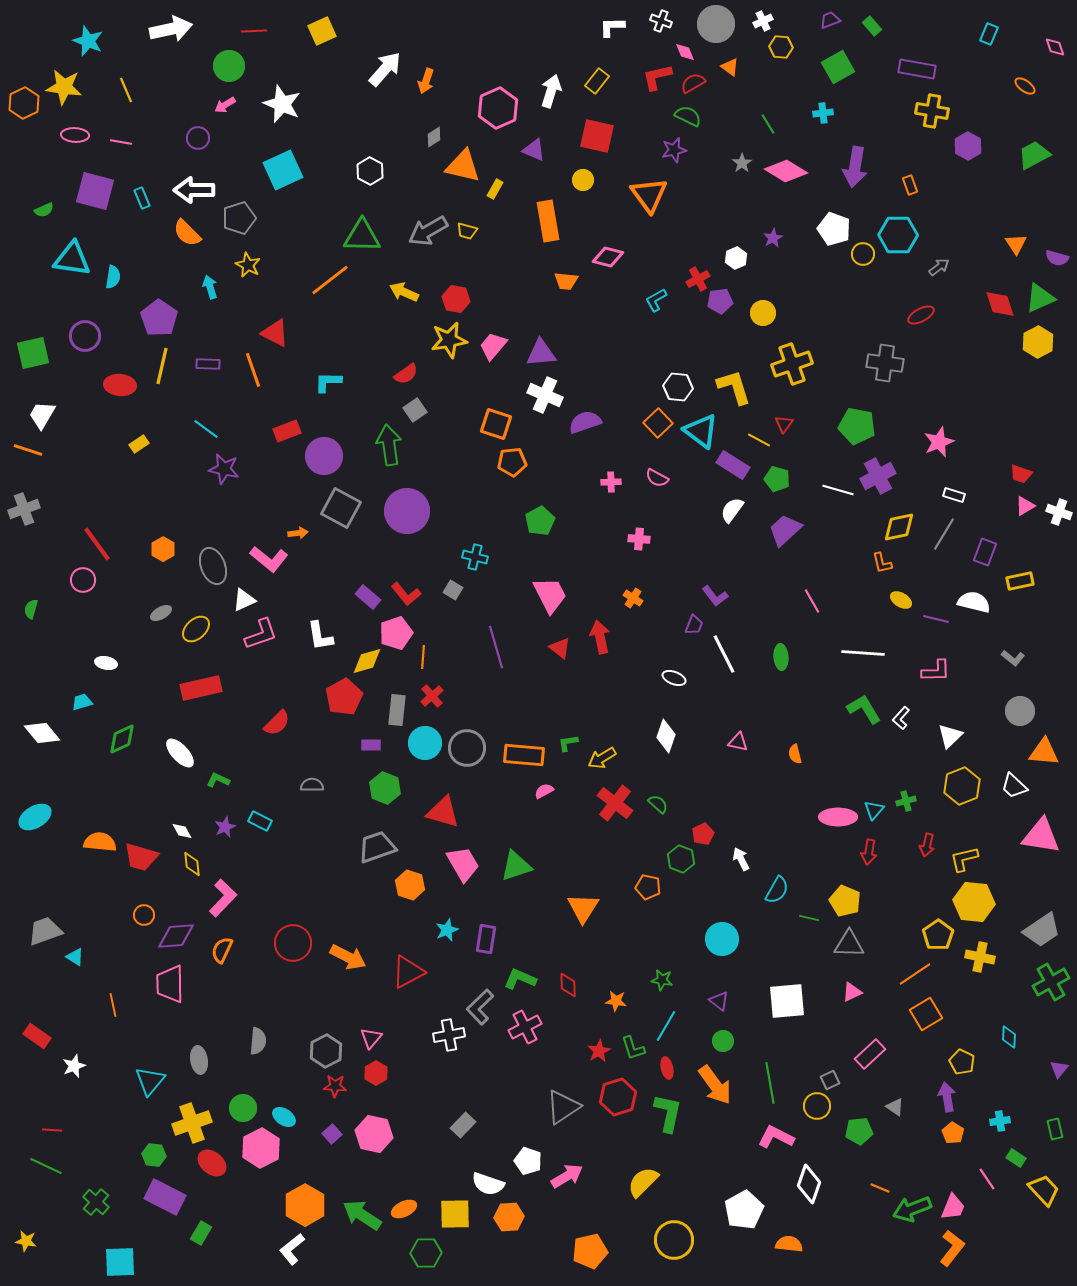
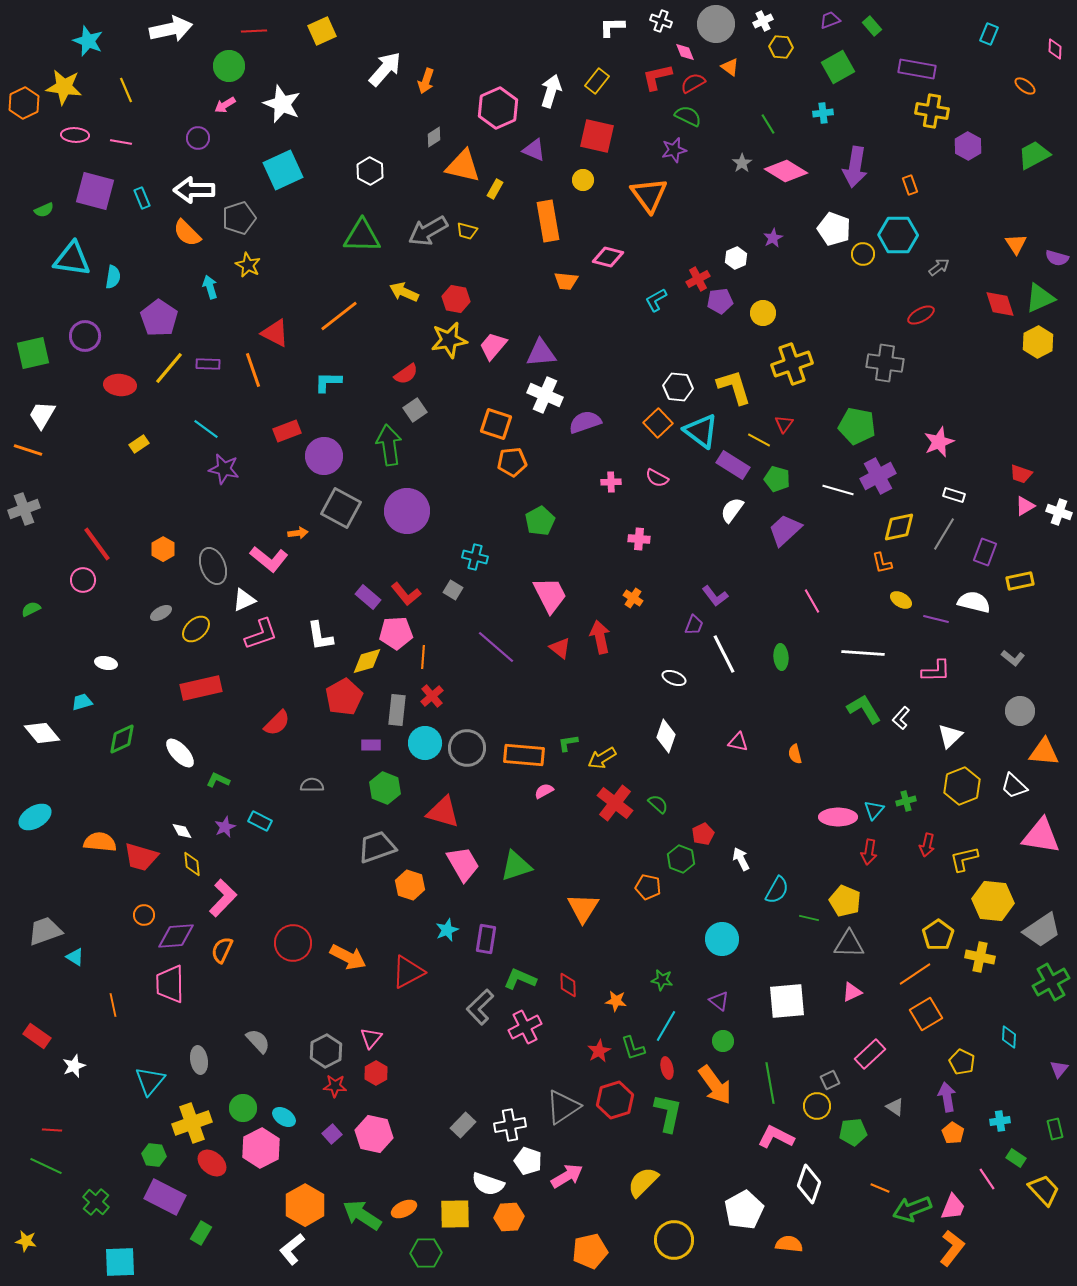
pink diamond at (1055, 47): moved 2 px down; rotated 20 degrees clockwise
orange line at (330, 280): moved 9 px right, 36 px down
yellow line at (162, 366): moved 7 px right, 2 px down; rotated 27 degrees clockwise
green semicircle at (31, 609): rotated 48 degrees clockwise
pink pentagon at (396, 633): rotated 16 degrees clockwise
purple line at (496, 647): rotated 33 degrees counterclockwise
yellow hexagon at (974, 902): moved 19 px right, 1 px up
white cross at (449, 1035): moved 61 px right, 90 px down
gray semicircle at (258, 1041): rotated 48 degrees counterclockwise
red hexagon at (618, 1097): moved 3 px left, 3 px down
green pentagon at (859, 1131): moved 6 px left, 1 px down
